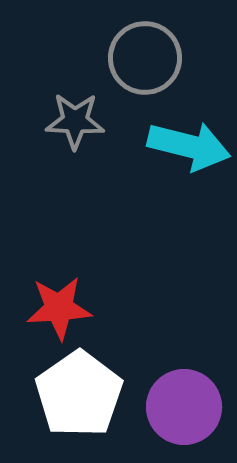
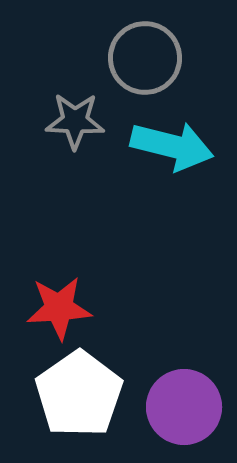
cyan arrow: moved 17 px left
